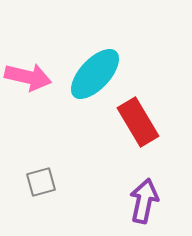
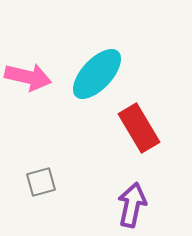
cyan ellipse: moved 2 px right
red rectangle: moved 1 px right, 6 px down
purple arrow: moved 12 px left, 4 px down
